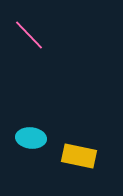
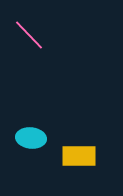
yellow rectangle: rotated 12 degrees counterclockwise
